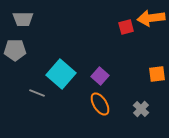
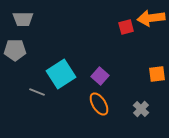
cyan square: rotated 16 degrees clockwise
gray line: moved 1 px up
orange ellipse: moved 1 px left
